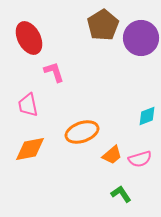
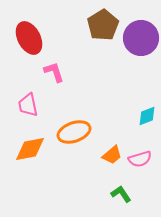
orange ellipse: moved 8 px left
